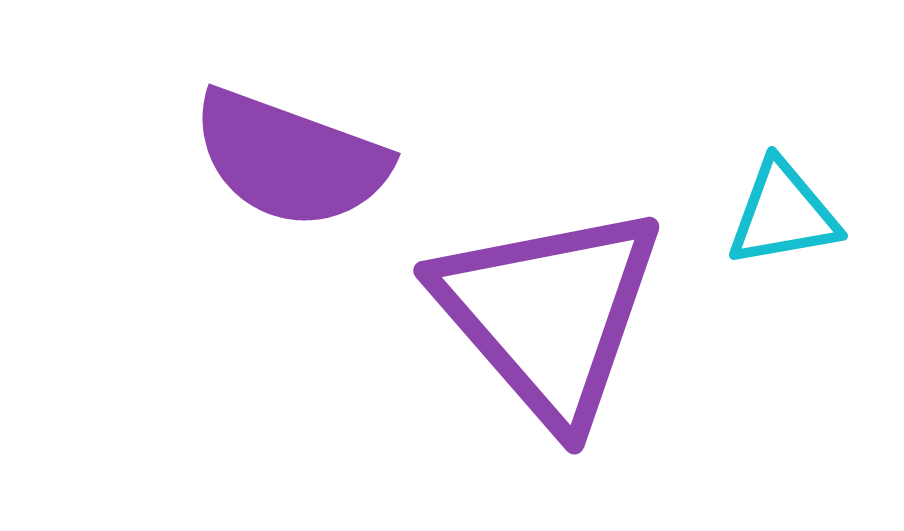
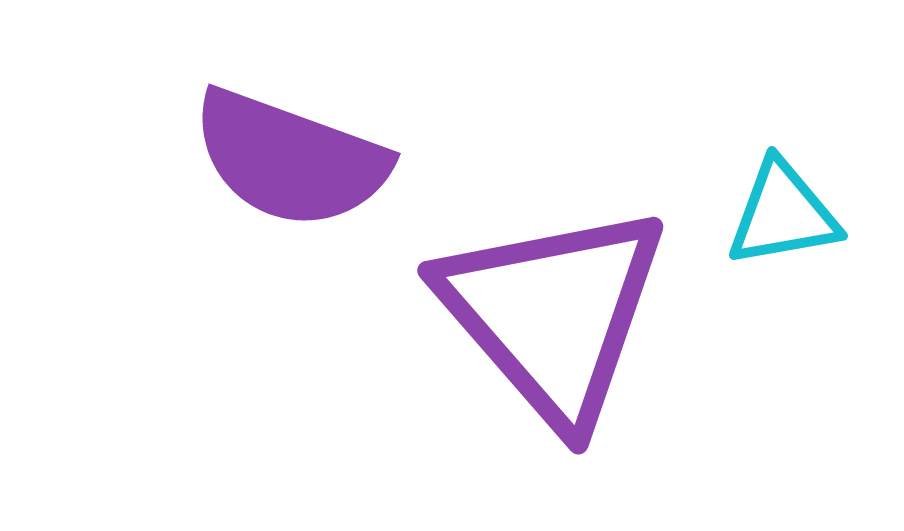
purple triangle: moved 4 px right
